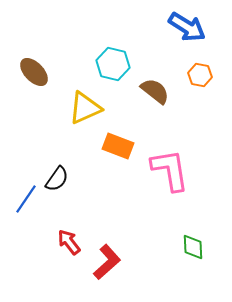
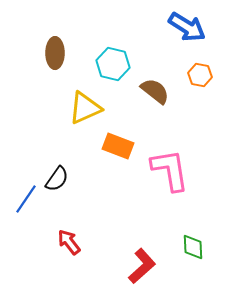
brown ellipse: moved 21 px right, 19 px up; rotated 44 degrees clockwise
red L-shape: moved 35 px right, 4 px down
